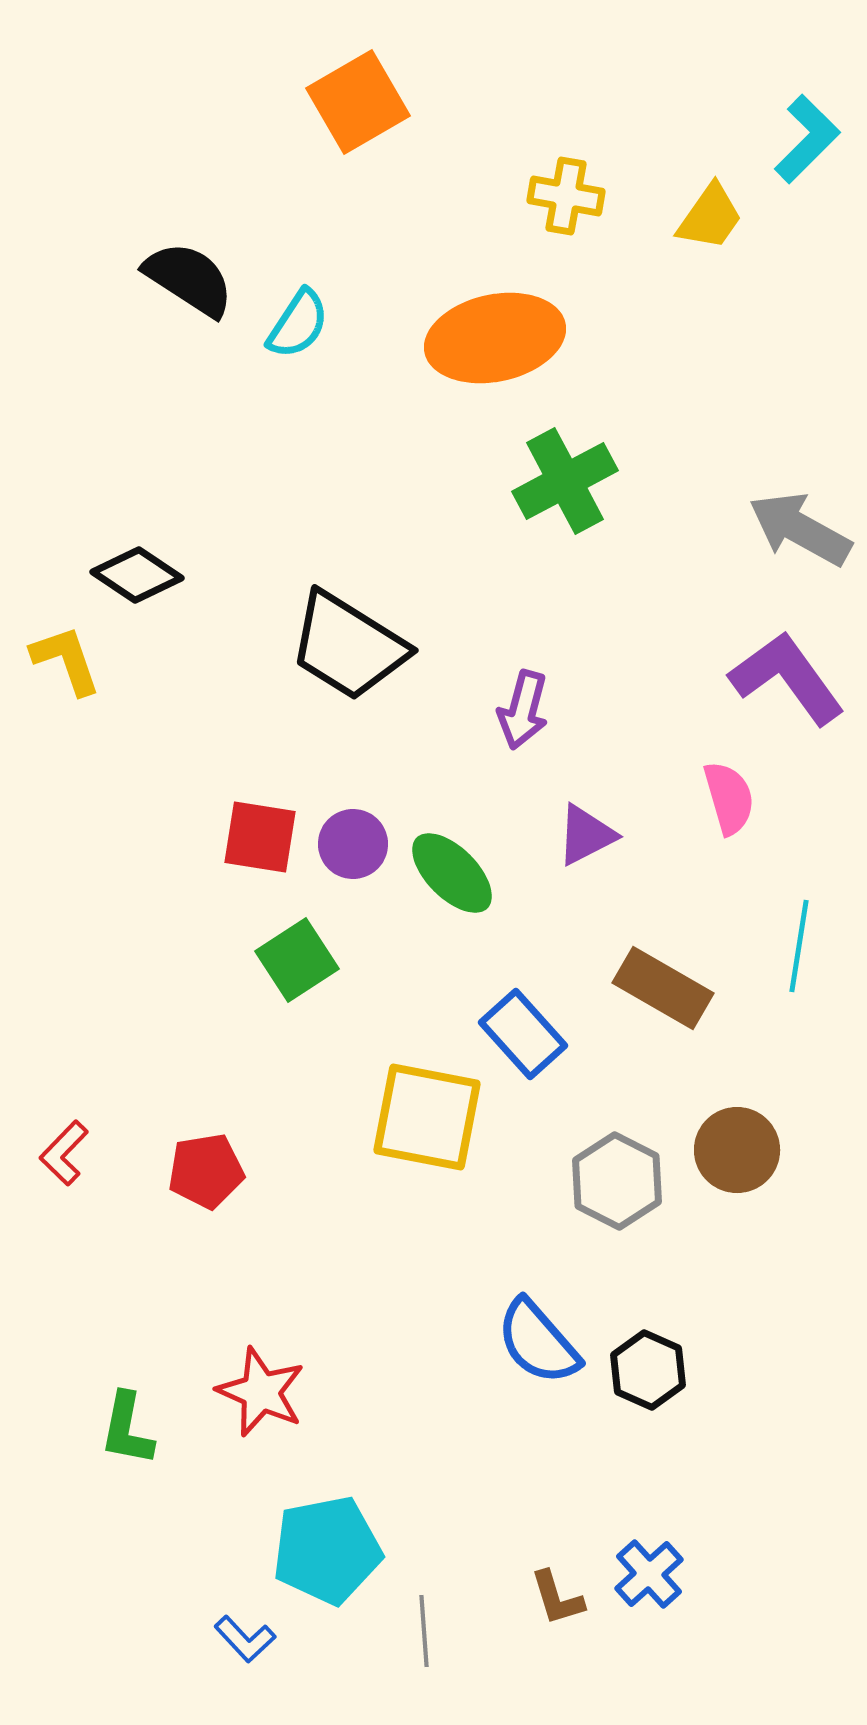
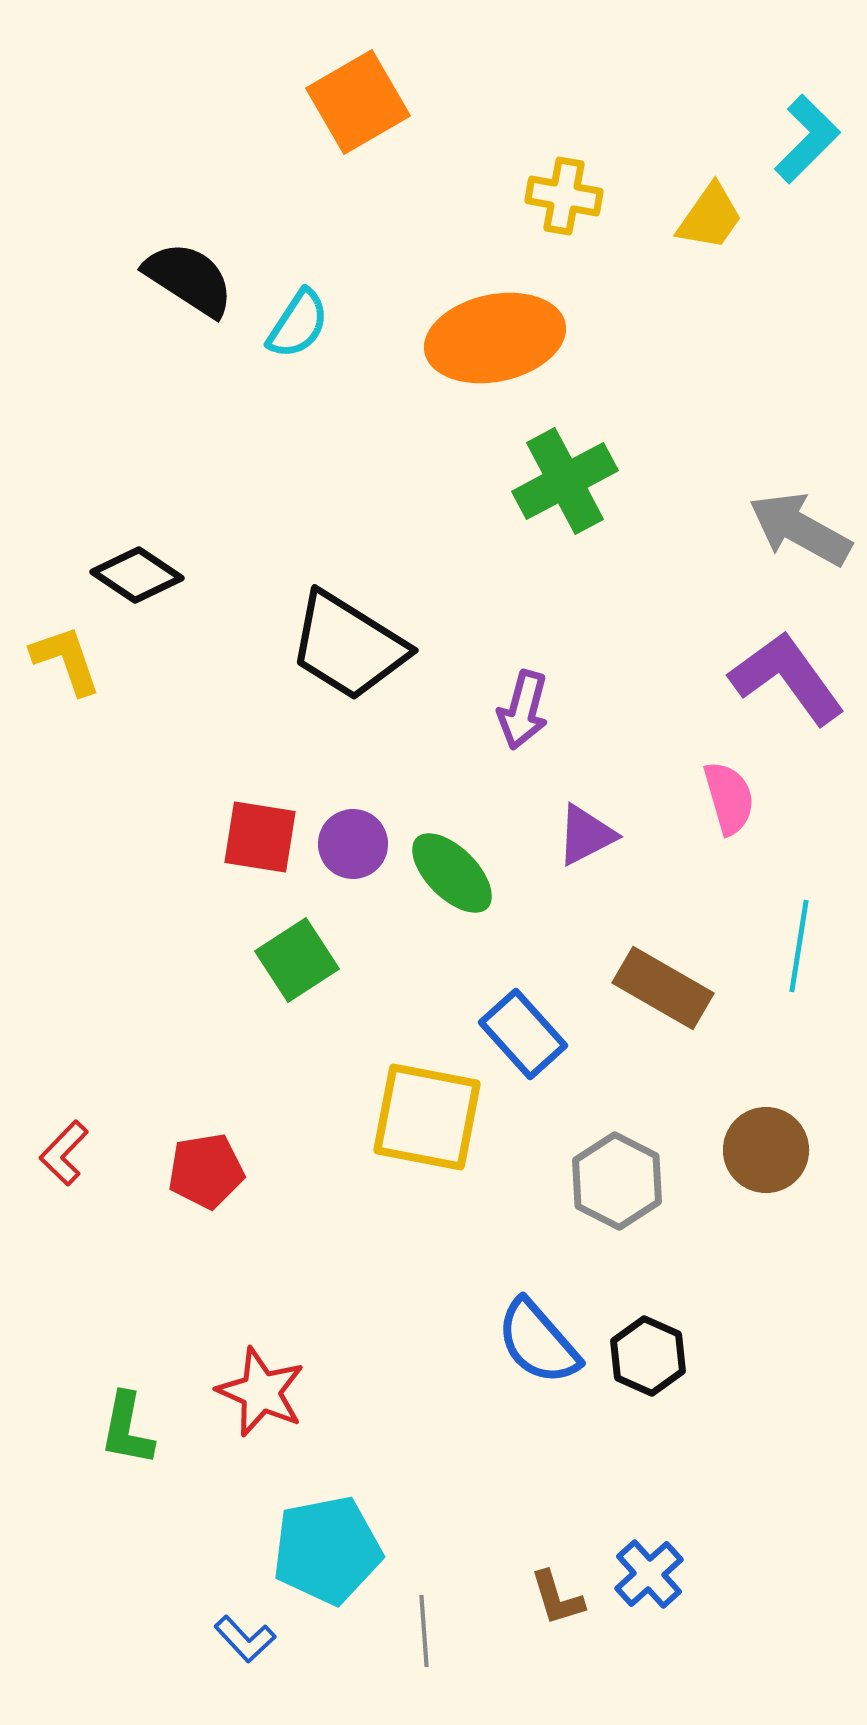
yellow cross: moved 2 px left
brown circle: moved 29 px right
black hexagon: moved 14 px up
